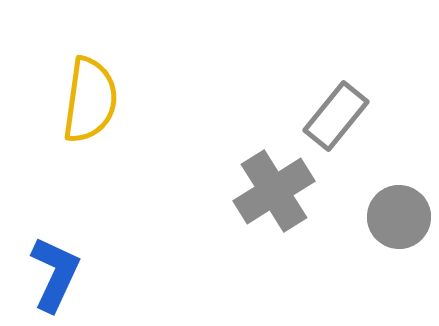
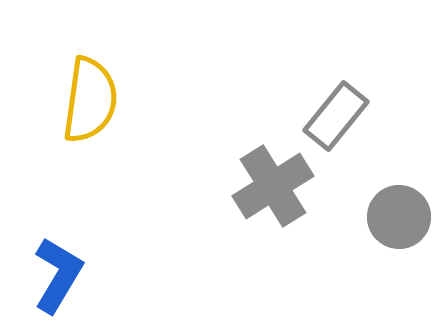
gray cross: moved 1 px left, 5 px up
blue L-shape: moved 3 px right, 1 px down; rotated 6 degrees clockwise
